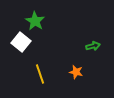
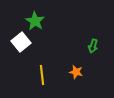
white square: rotated 12 degrees clockwise
green arrow: rotated 120 degrees clockwise
yellow line: moved 2 px right, 1 px down; rotated 12 degrees clockwise
